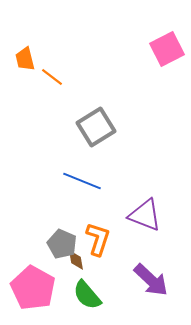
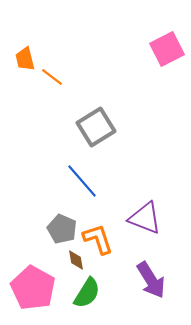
blue line: rotated 27 degrees clockwise
purple triangle: moved 3 px down
orange L-shape: rotated 36 degrees counterclockwise
gray pentagon: moved 15 px up
purple arrow: rotated 15 degrees clockwise
green semicircle: moved 2 px up; rotated 108 degrees counterclockwise
